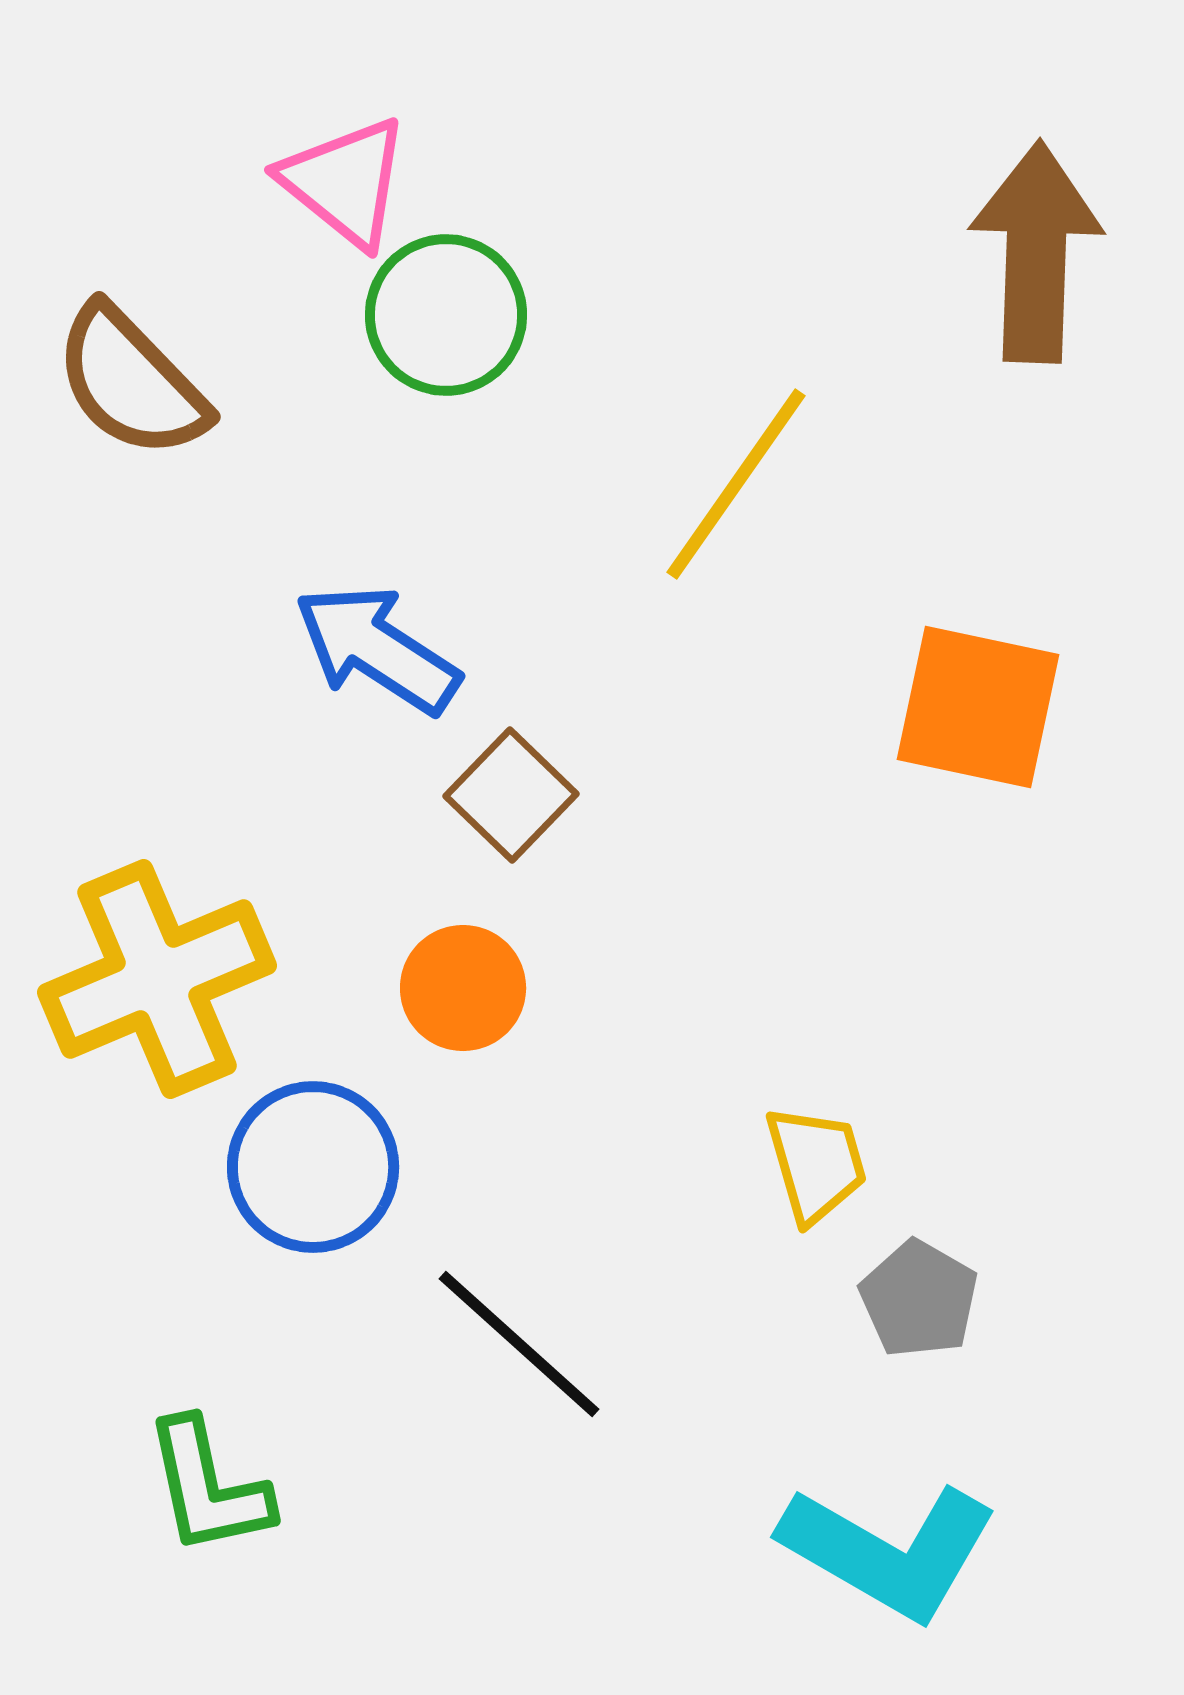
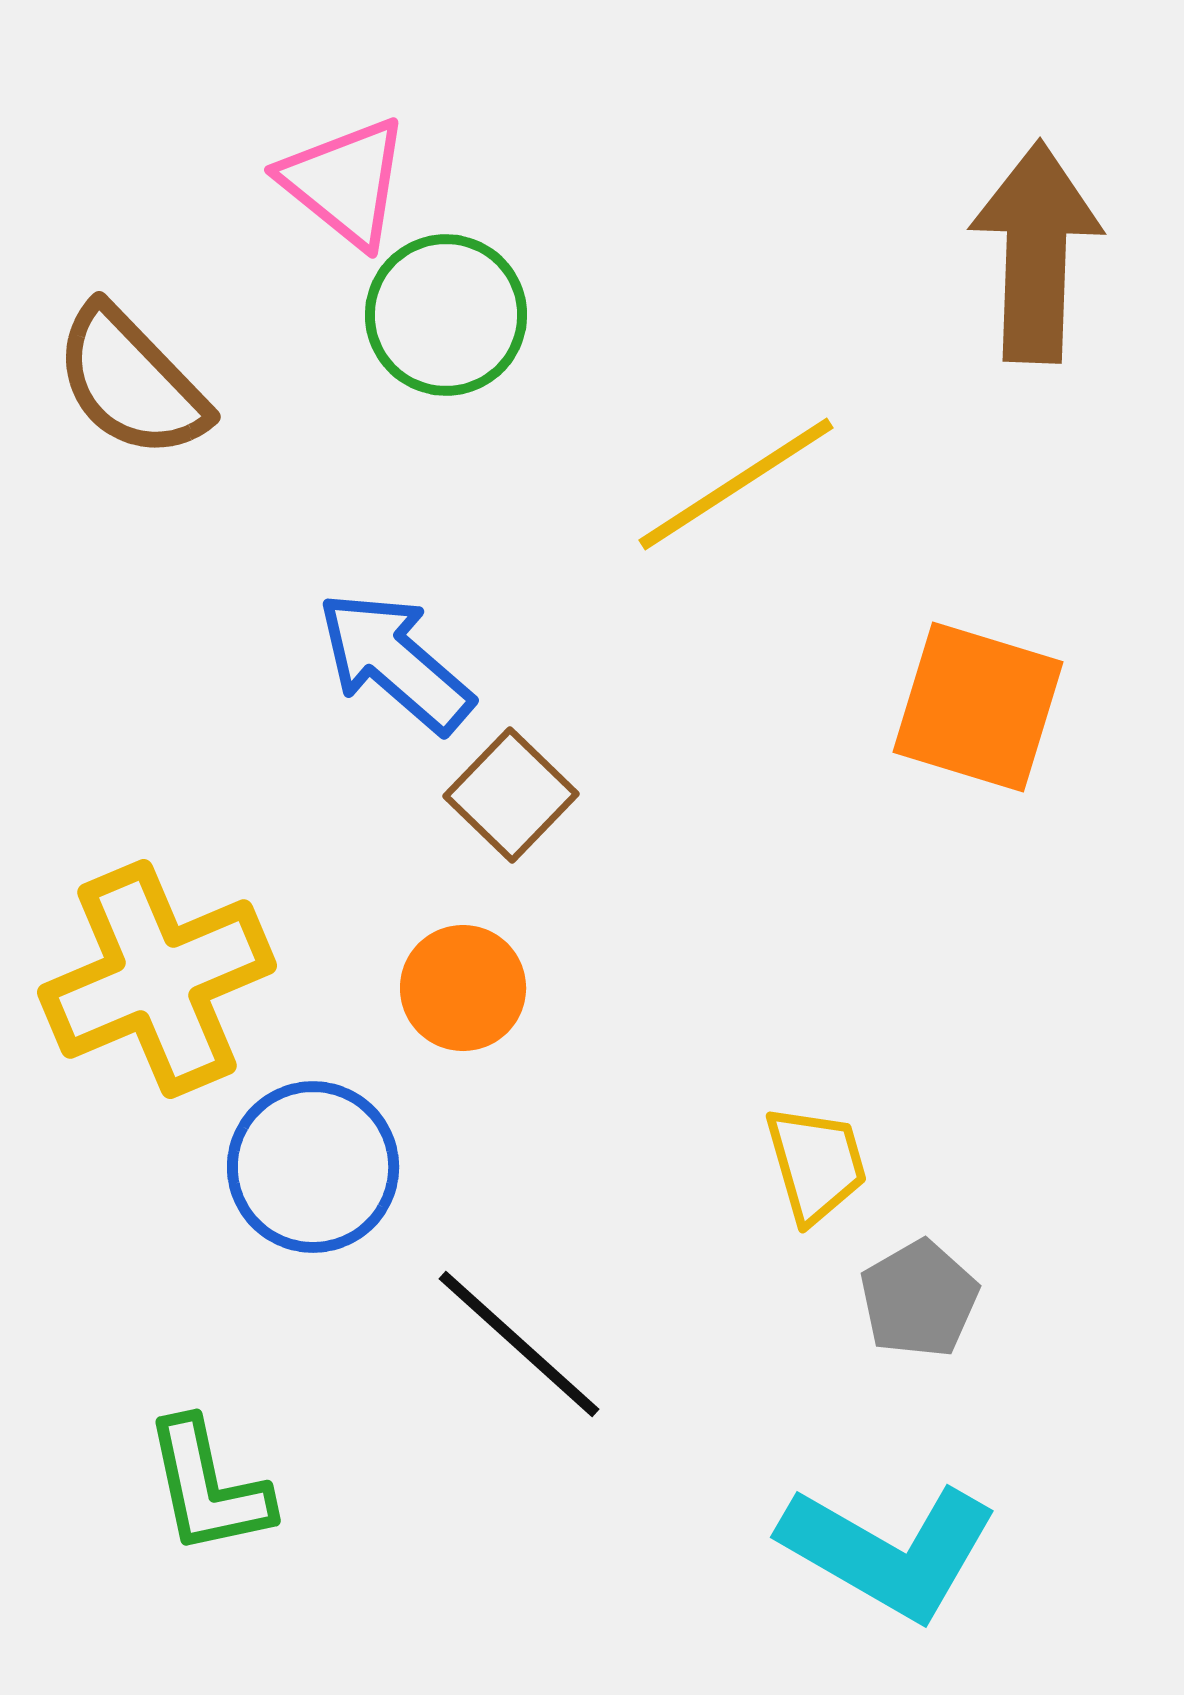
yellow line: rotated 22 degrees clockwise
blue arrow: moved 18 px right, 13 px down; rotated 8 degrees clockwise
orange square: rotated 5 degrees clockwise
gray pentagon: rotated 12 degrees clockwise
